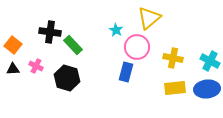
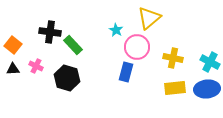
cyan cross: moved 1 px down
